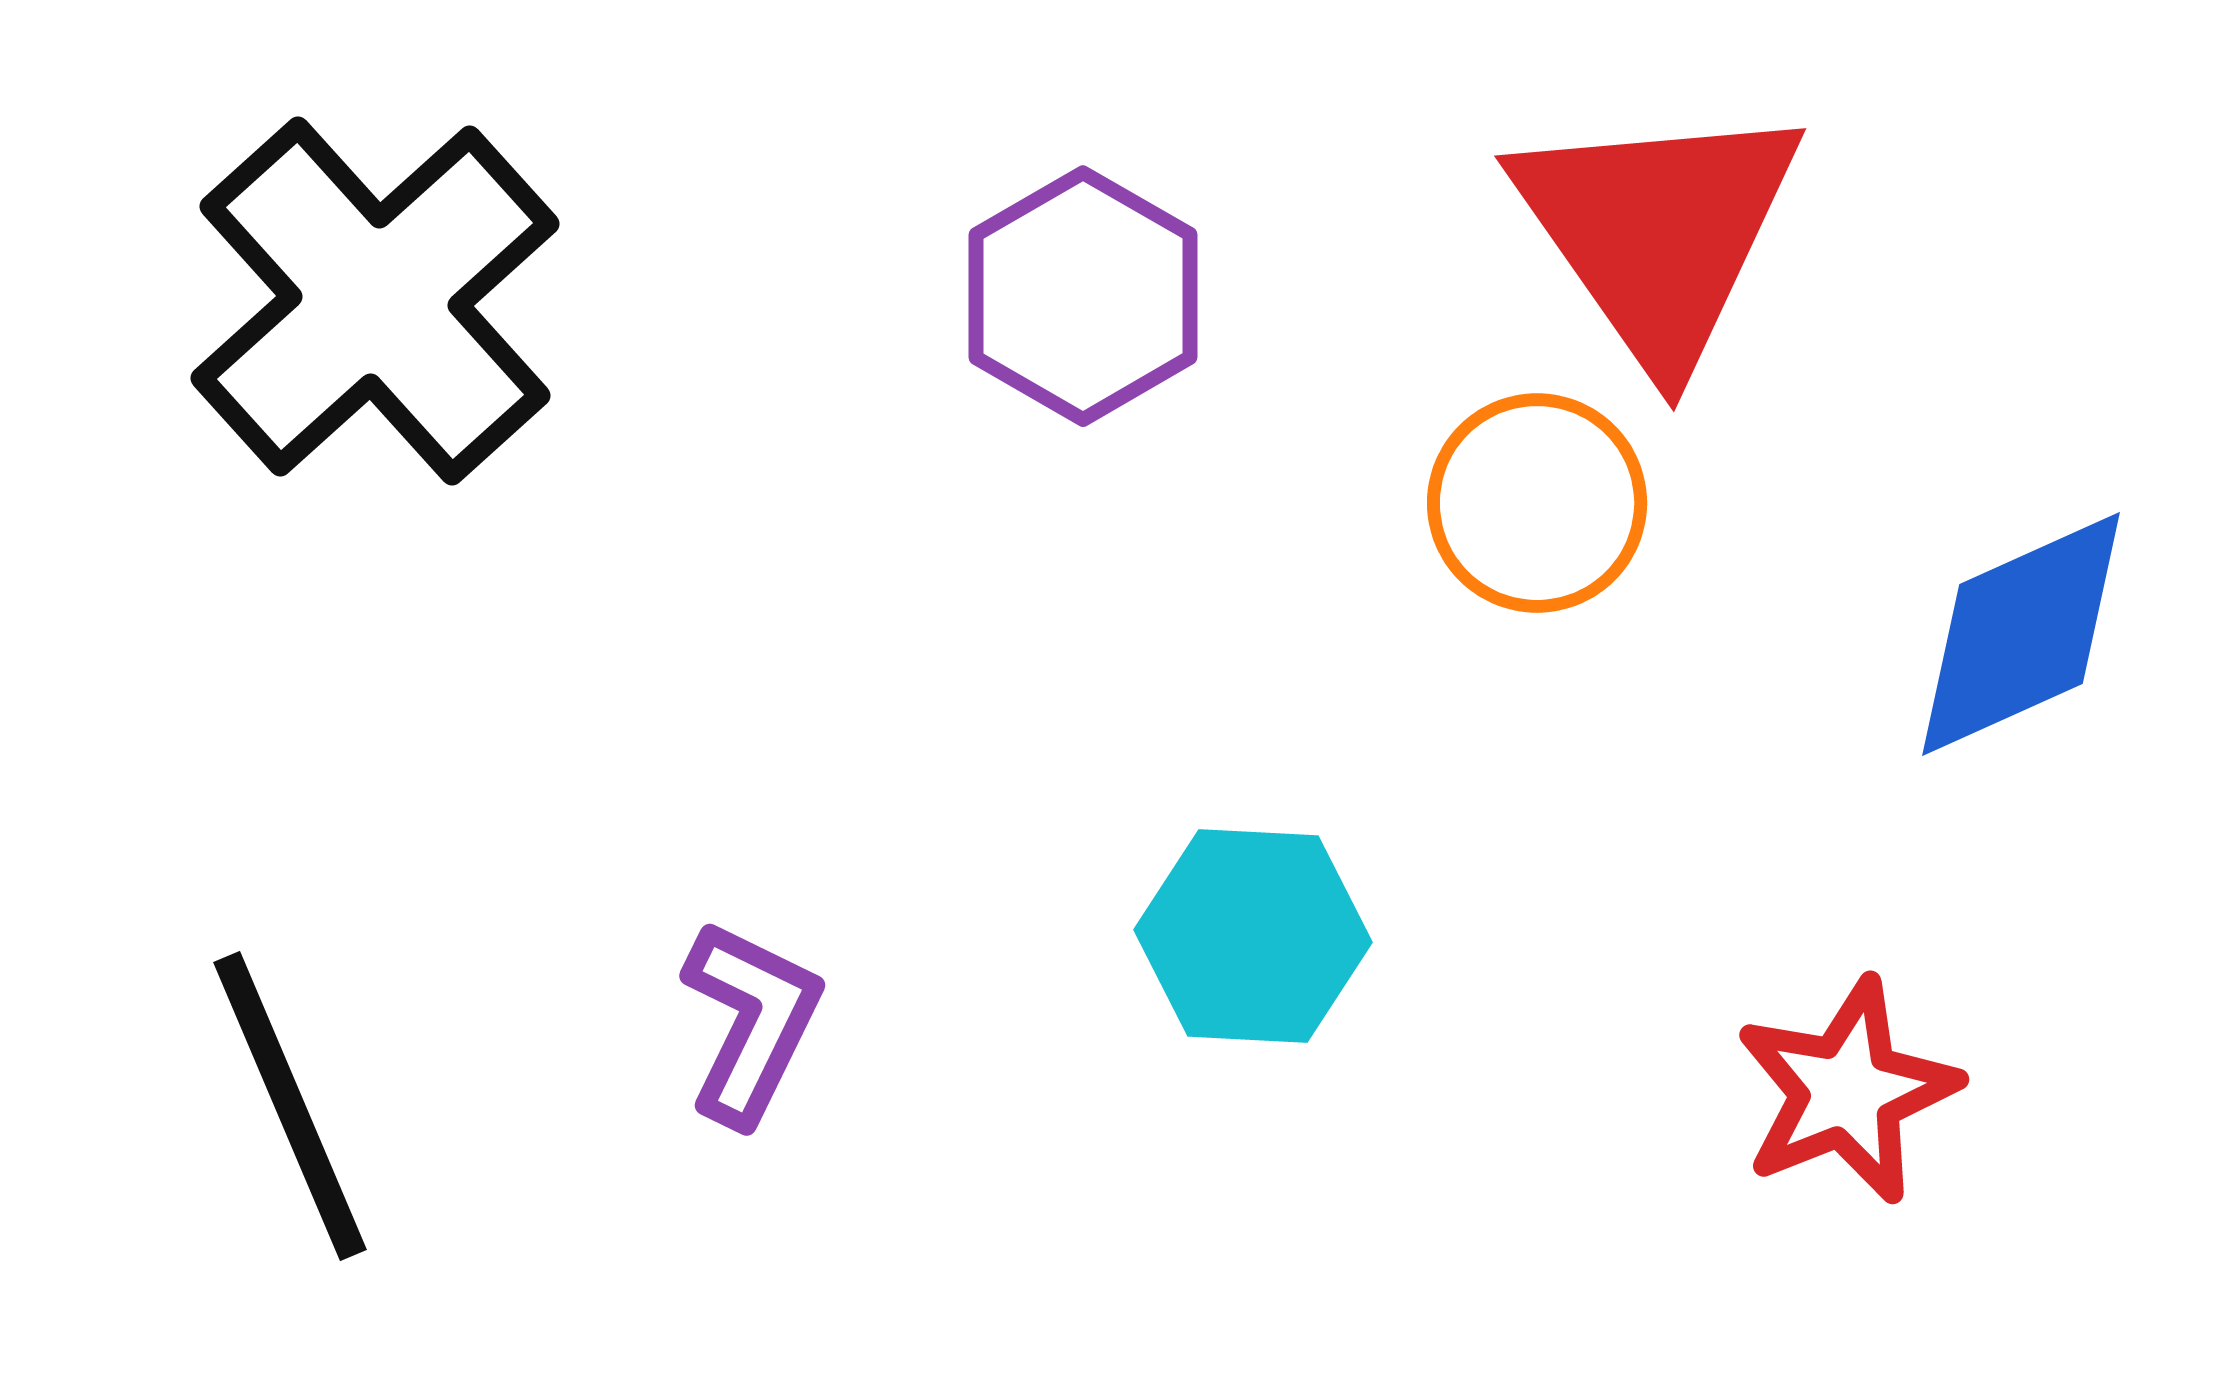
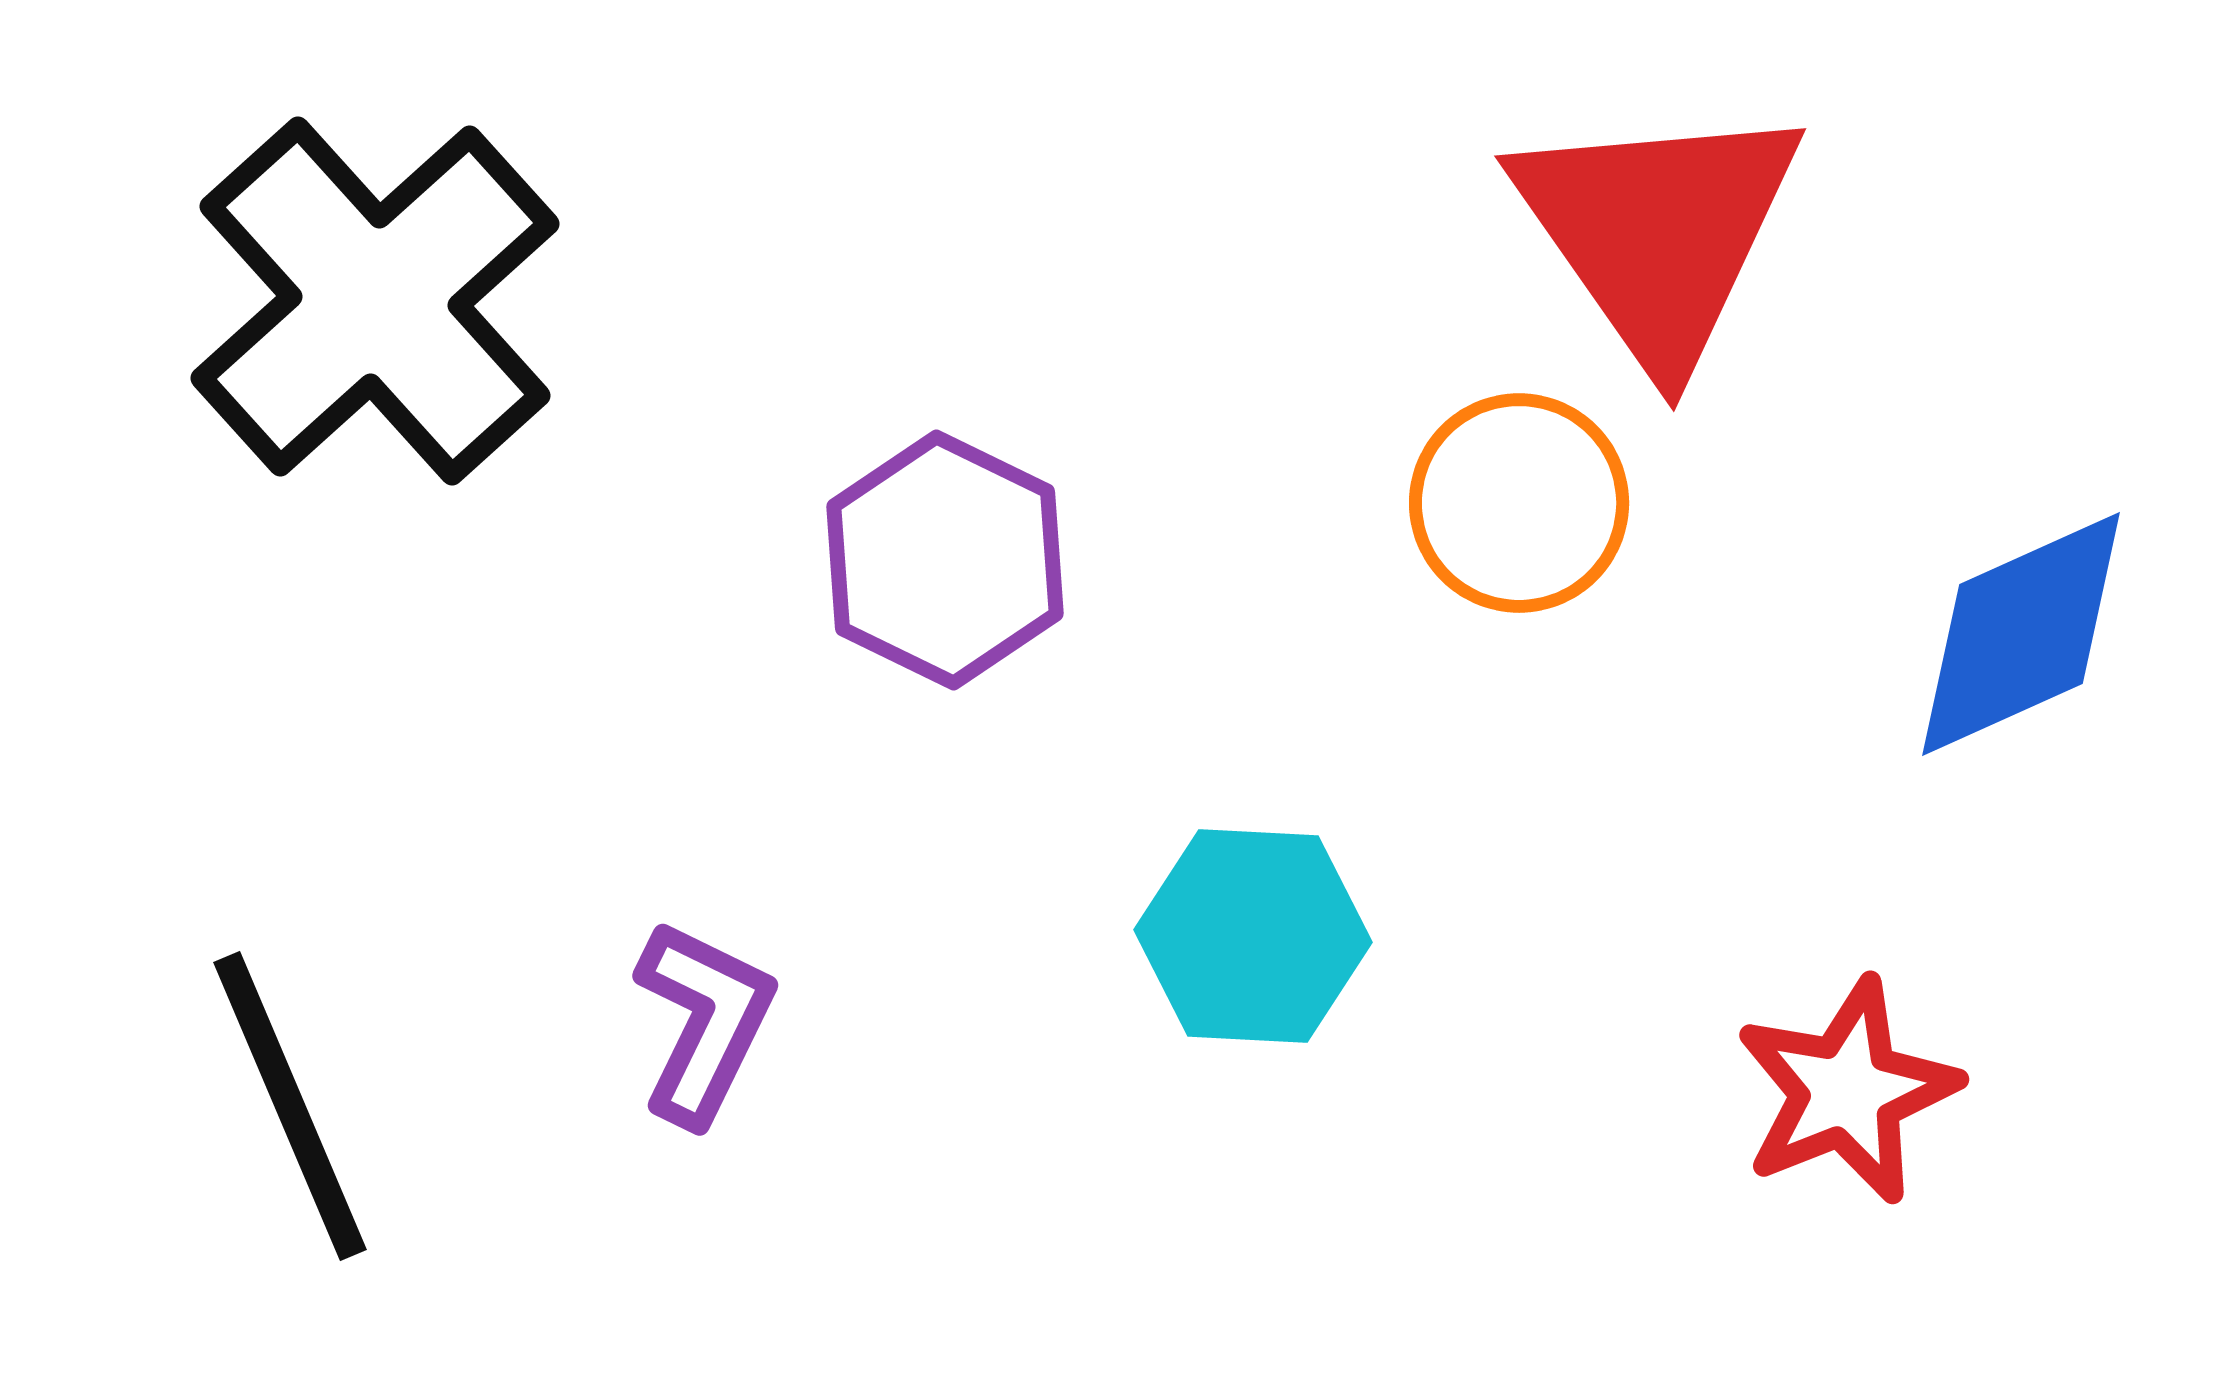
purple hexagon: moved 138 px left, 264 px down; rotated 4 degrees counterclockwise
orange circle: moved 18 px left
purple L-shape: moved 47 px left
